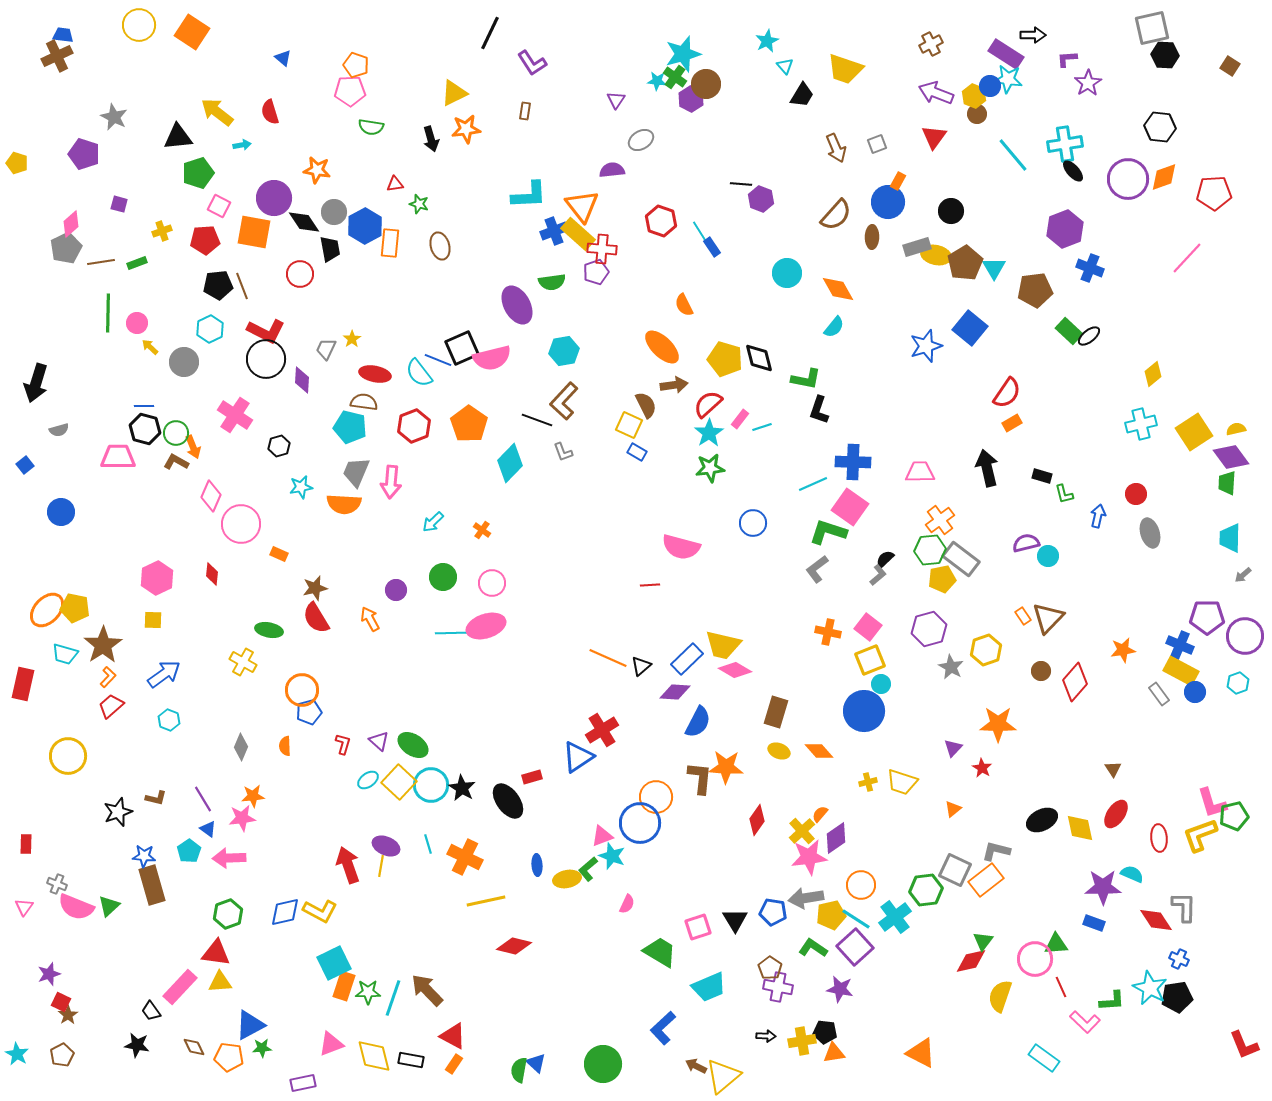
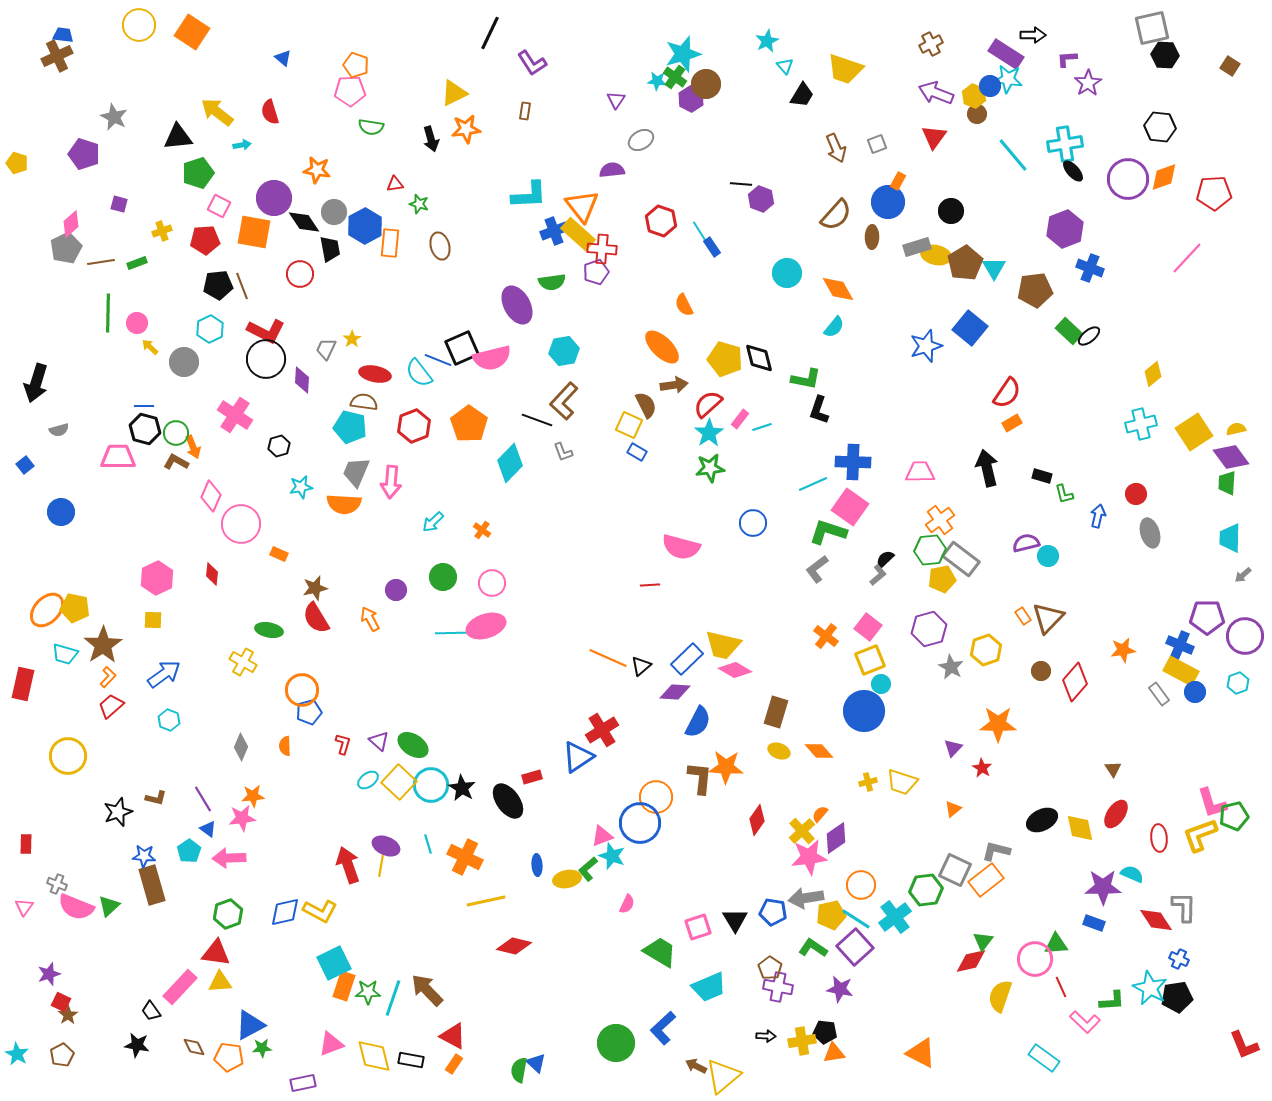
orange cross at (828, 632): moved 2 px left, 4 px down; rotated 25 degrees clockwise
green circle at (603, 1064): moved 13 px right, 21 px up
